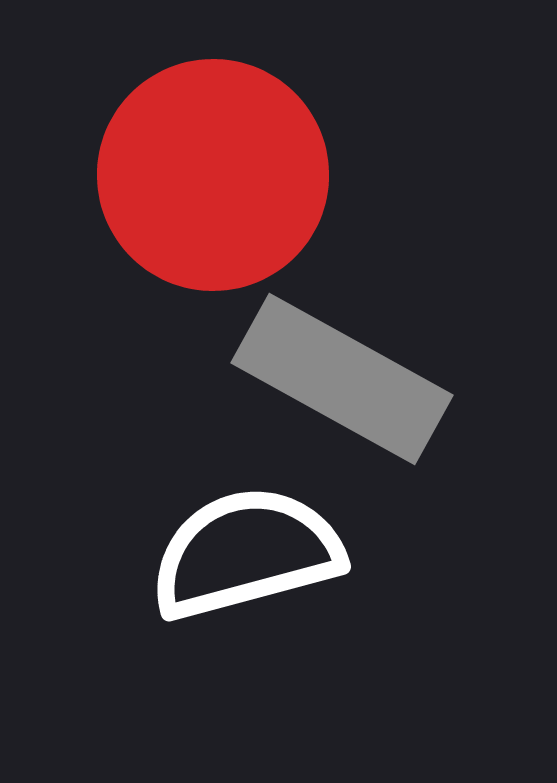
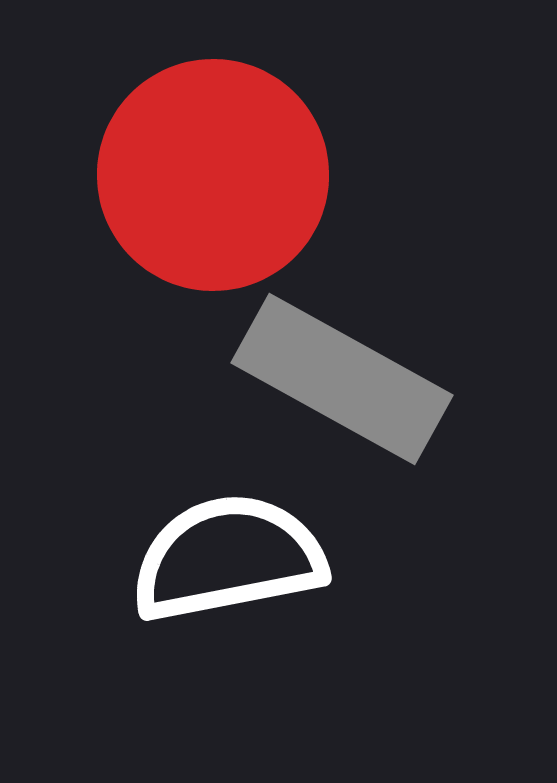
white semicircle: moved 18 px left, 5 px down; rotated 4 degrees clockwise
